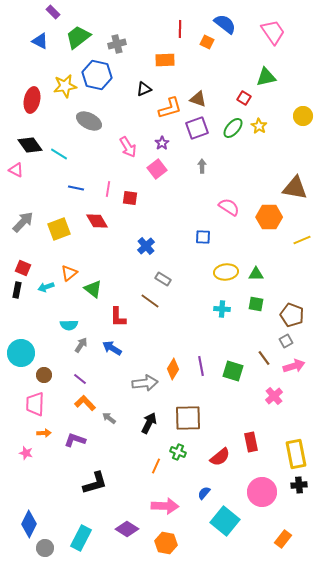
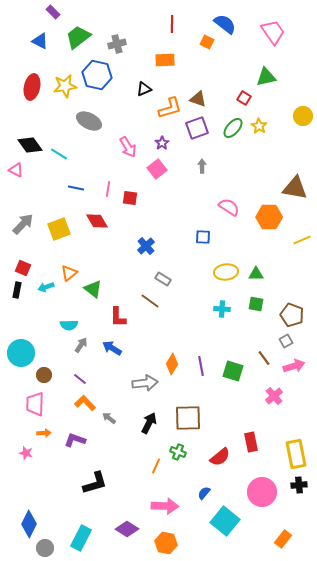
red line at (180, 29): moved 8 px left, 5 px up
red ellipse at (32, 100): moved 13 px up
gray arrow at (23, 222): moved 2 px down
orange diamond at (173, 369): moved 1 px left, 5 px up
